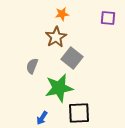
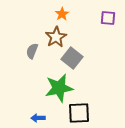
orange star: rotated 24 degrees counterclockwise
gray semicircle: moved 15 px up
blue arrow: moved 4 px left; rotated 56 degrees clockwise
